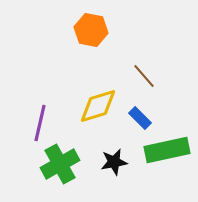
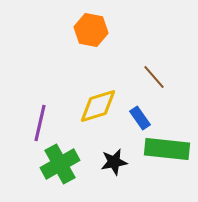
brown line: moved 10 px right, 1 px down
blue rectangle: rotated 10 degrees clockwise
green rectangle: moved 1 px up; rotated 18 degrees clockwise
